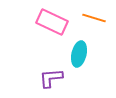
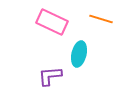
orange line: moved 7 px right, 1 px down
purple L-shape: moved 1 px left, 2 px up
